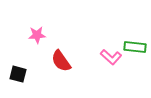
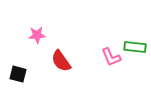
pink L-shape: rotated 25 degrees clockwise
